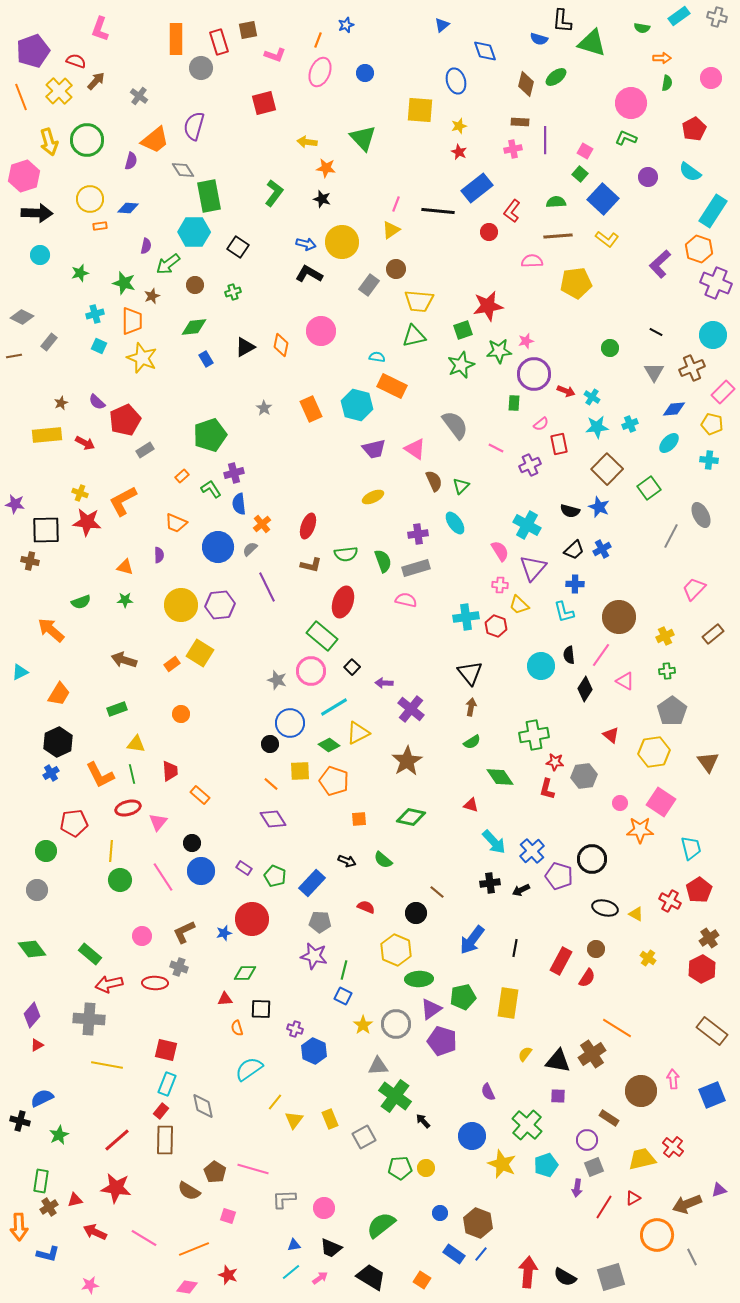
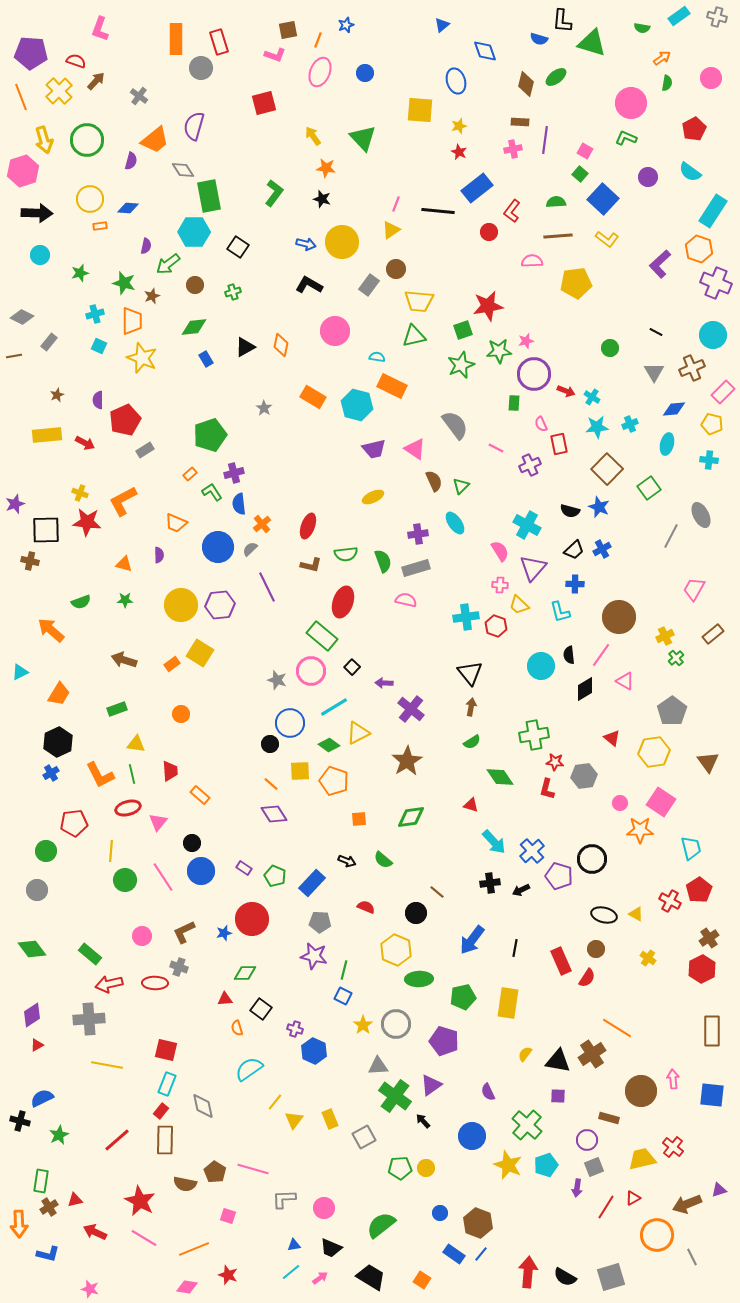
brown square at (248, 30): moved 40 px right
purple pentagon at (33, 51): moved 2 px left, 2 px down; rotated 24 degrees clockwise
orange arrow at (662, 58): rotated 36 degrees counterclockwise
purple line at (545, 140): rotated 8 degrees clockwise
yellow arrow at (49, 142): moved 5 px left, 2 px up
yellow arrow at (307, 142): moved 6 px right, 6 px up; rotated 48 degrees clockwise
pink hexagon at (24, 176): moved 1 px left, 5 px up
black L-shape at (309, 274): moved 11 px down
pink circle at (321, 331): moved 14 px right
purple semicircle at (97, 402): moved 1 px right, 2 px up; rotated 48 degrees clockwise
brown star at (61, 403): moved 4 px left, 8 px up
orange rectangle at (311, 409): moved 2 px right, 12 px up; rotated 35 degrees counterclockwise
pink semicircle at (541, 424): rotated 105 degrees clockwise
cyan ellipse at (669, 443): moved 2 px left, 1 px down; rotated 30 degrees counterclockwise
orange rectangle at (182, 476): moved 8 px right, 2 px up
green L-shape at (211, 489): moved 1 px right, 3 px down
purple star at (15, 504): rotated 30 degrees counterclockwise
orange triangle at (125, 567): moved 1 px left, 3 px up
pink trapezoid at (694, 589): rotated 15 degrees counterclockwise
cyan L-shape at (564, 612): moved 4 px left
green cross at (667, 671): moved 9 px right, 13 px up; rotated 35 degrees counterclockwise
black diamond at (585, 689): rotated 25 degrees clockwise
red triangle at (611, 735): moved 1 px right, 3 px down
green diamond at (411, 817): rotated 20 degrees counterclockwise
purple diamond at (273, 819): moved 1 px right, 5 px up
green circle at (120, 880): moved 5 px right
black ellipse at (605, 908): moved 1 px left, 7 px down
red rectangle at (561, 961): rotated 52 degrees counterclockwise
black square at (261, 1009): rotated 35 degrees clockwise
purple triangle at (431, 1009): moved 76 px down
purple diamond at (32, 1015): rotated 15 degrees clockwise
gray cross at (89, 1019): rotated 8 degrees counterclockwise
brown rectangle at (712, 1031): rotated 52 degrees clockwise
purple pentagon at (442, 1041): moved 2 px right
blue square at (712, 1095): rotated 28 degrees clockwise
brown rectangle at (609, 1118): rotated 18 degrees counterclockwise
yellow star at (502, 1164): moved 6 px right, 1 px down
red star at (116, 1188): moved 24 px right, 13 px down; rotated 20 degrees clockwise
brown semicircle at (189, 1191): moved 4 px left, 7 px up; rotated 20 degrees counterclockwise
red line at (604, 1207): moved 2 px right
orange arrow at (19, 1227): moved 3 px up
pink star at (90, 1285): moved 4 px down; rotated 24 degrees clockwise
